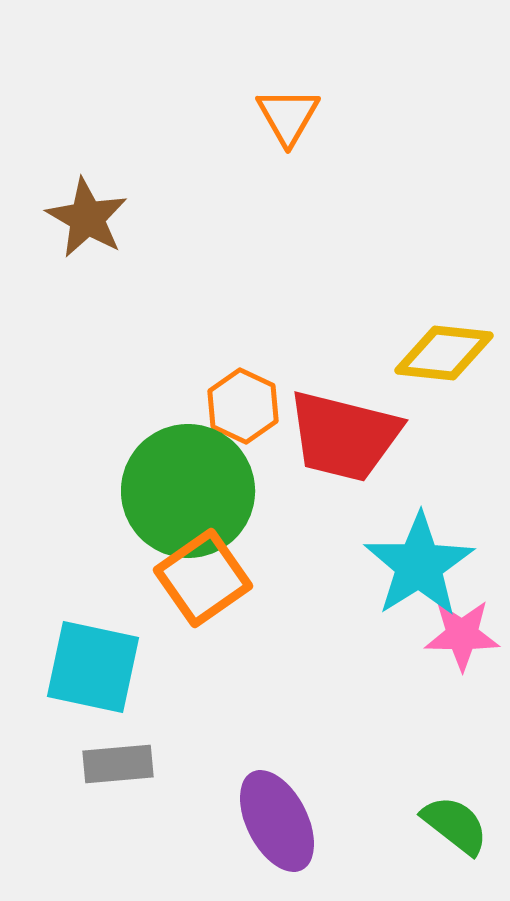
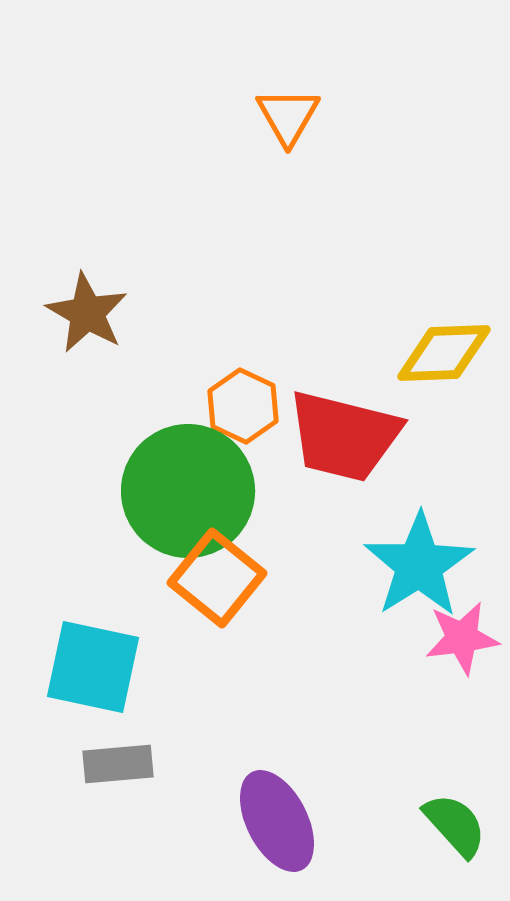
brown star: moved 95 px down
yellow diamond: rotated 8 degrees counterclockwise
orange square: moved 14 px right; rotated 16 degrees counterclockwise
pink star: moved 3 px down; rotated 8 degrees counterclockwise
green semicircle: rotated 10 degrees clockwise
